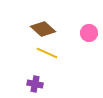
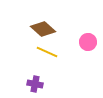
pink circle: moved 1 px left, 9 px down
yellow line: moved 1 px up
